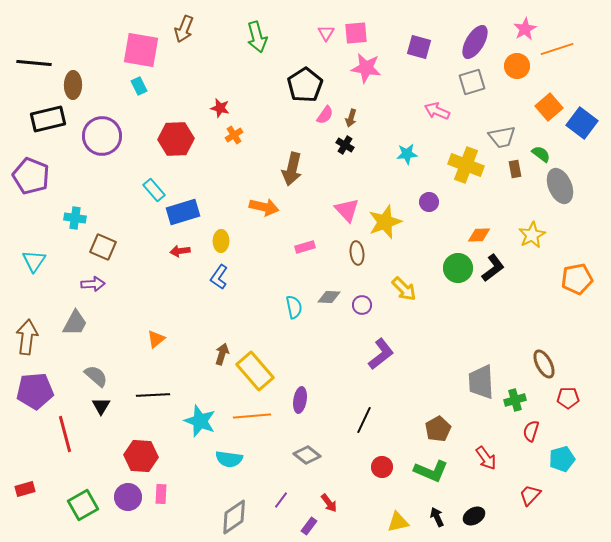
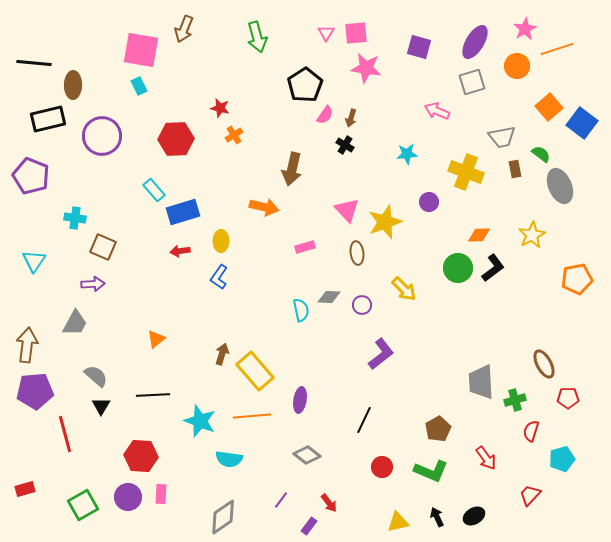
yellow cross at (466, 165): moved 7 px down
cyan semicircle at (294, 307): moved 7 px right, 3 px down
brown arrow at (27, 337): moved 8 px down
gray diamond at (234, 517): moved 11 px left
